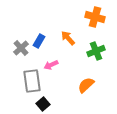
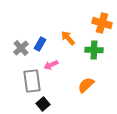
orange cross: moved 7 px right, 6 px down
blue rectangle: moved 1 px right, 3 px down
green cross: moved 2 px left, 1 px up; rotated 24 degrees clockwise
